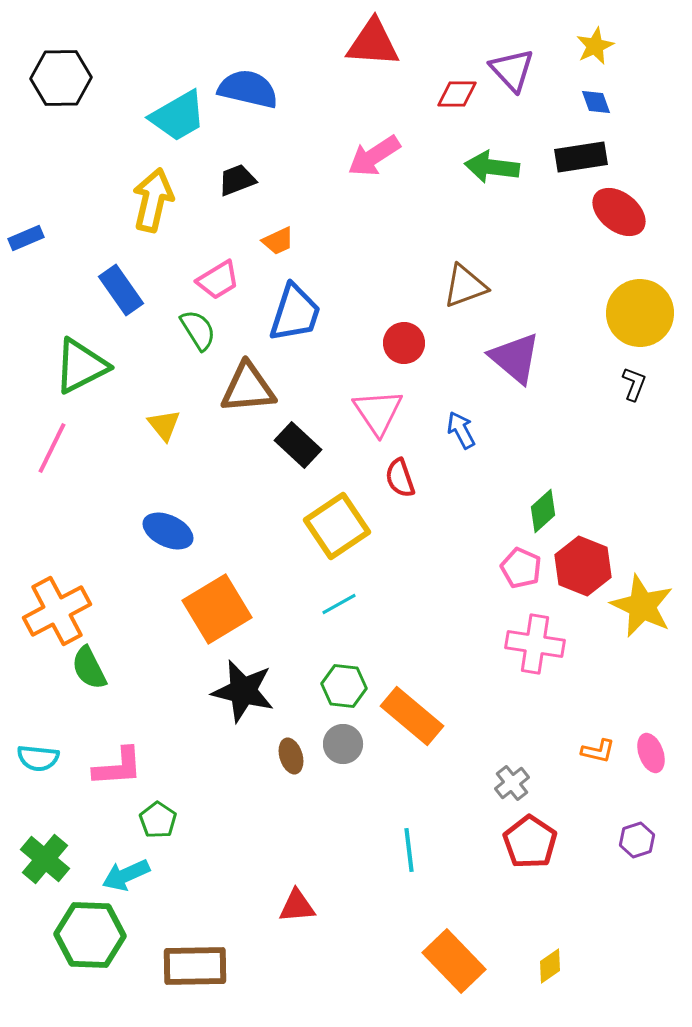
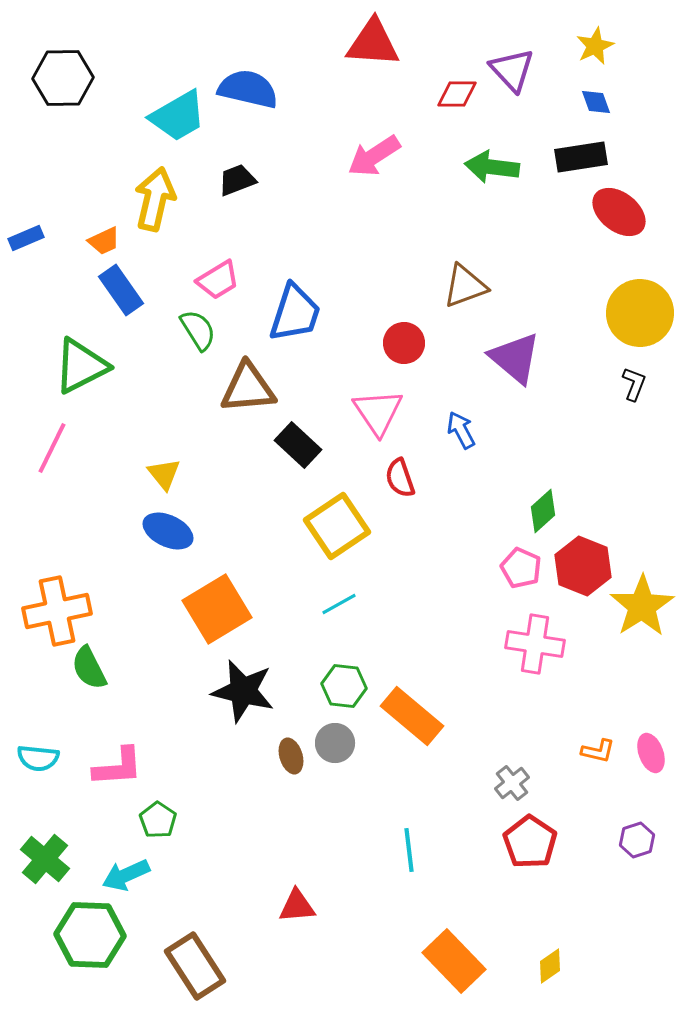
black hexagon at (61, 78): moved 2 px right
yellow arrow at (153, 200): moved 2 px right, 1 px up
orange trapezoid at (278, 241): moved 174 px left
yellow triangle at (164, 425): moved 49 px down
yellow star at (642, 606): rotated 14 degrees clockwise
orange cross at (57, 611): rotated 16 degrees clockwise
gray circle at (343, 744): moved 8 px left, 1 px up
brown rectangle at (195, 966): rotated 58 degrees clockwise
